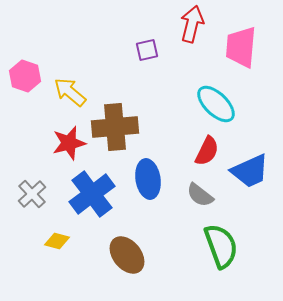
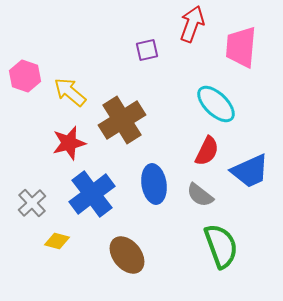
red arrow: rotated 6 degrees clockwise
brown cross: moved 7 px right, 7 px up; rotated 27 degrees counterclockwise
blue ellipse: moved 6 px right, 5 px down
gray cross: moved 9 px down
